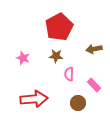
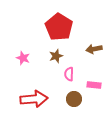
red pentagon: rotated 12 degrees counterclockwise
brown star: rotated 24 degrees counterclockwise
pink rectangle: rotated 40 degrees counterclockwise
brown circle: moved 4 px left, 4 px up
